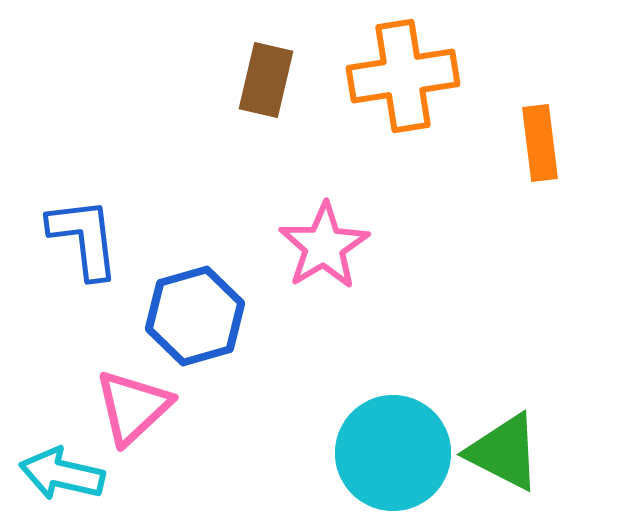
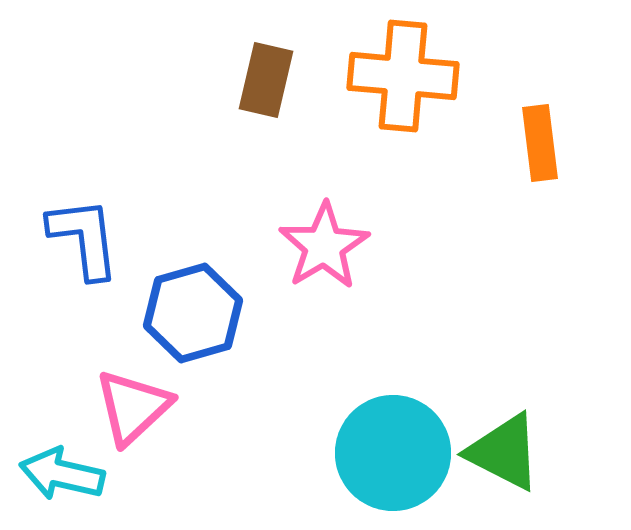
orange cross: rotated 14 degrees clockwise
blue hexagon: moved 2 px left, 3 px up
